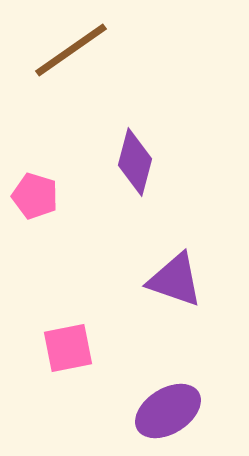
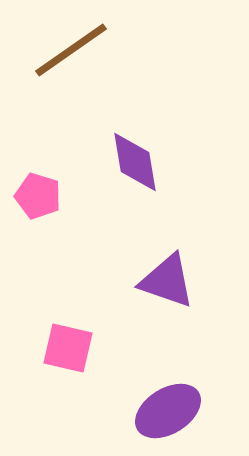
purple diamond: rotated 24 degrees counterclockwise
pink pentagon: moved 3 px right
purple triangle: moved 8 px left, 1 px down
pink square: rotated 24 degrees clockwise
